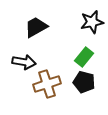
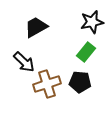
green rectangle: moved 2 px right, 5 px up
black arrow: rotated 35 degrees clockwise
black pentagon: moved 4 px left; rotated 10 degrees counterclockwise
